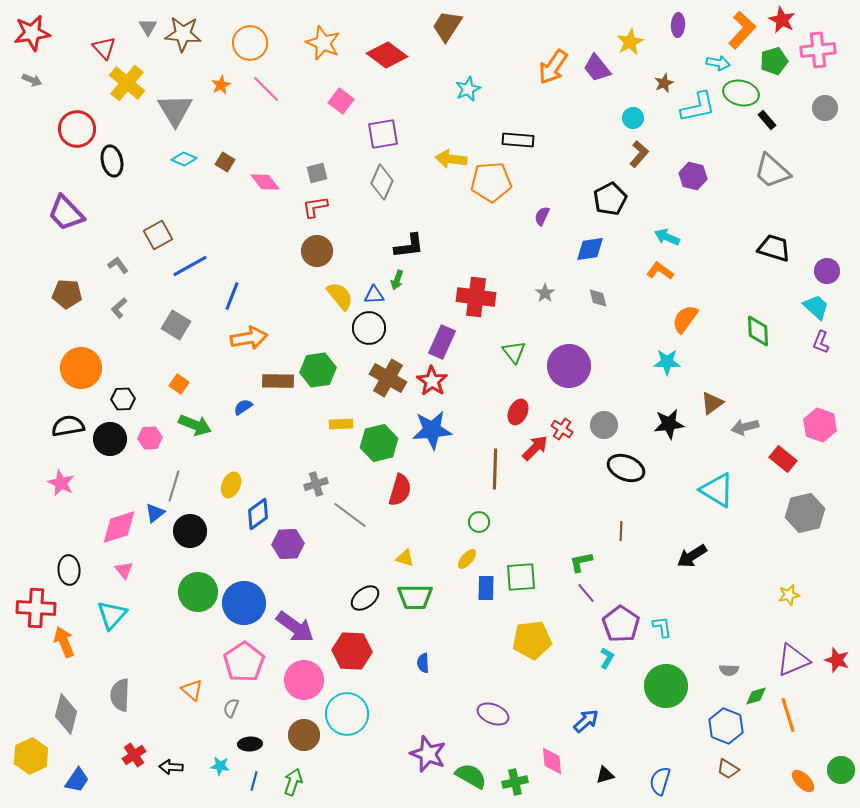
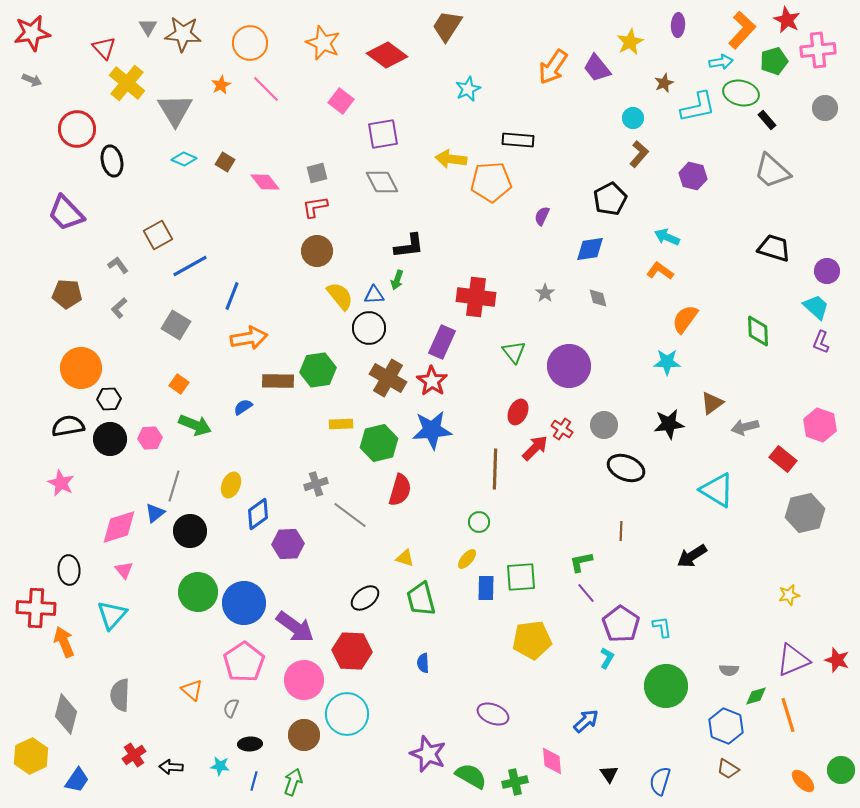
red star at (782, 20): moved 5 px right
cyan arrow at (718, 63): moved 3 px right, 1 px up; rotated 20 degrees counterclockwise
gray diamond at (382, 182): rotated 52 degrees counterclockwise
black hexagon at (123, 399): moved 14 px left
green trapezoid at (415, 597): moved 6 px right, 2 px down; rotated 75 degrees clockwise
black triangle at (605, 775): moved 4 px right, 1 px up; rotated 48 degrees counterclockwise
